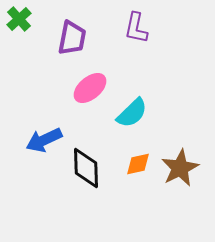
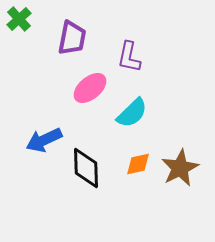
purple L-shape: moved 7 px left, 29 px down
